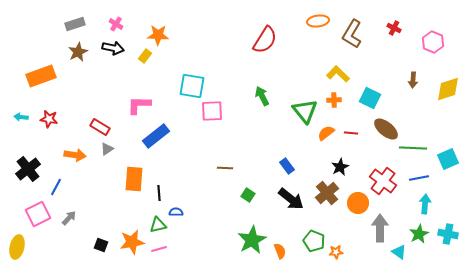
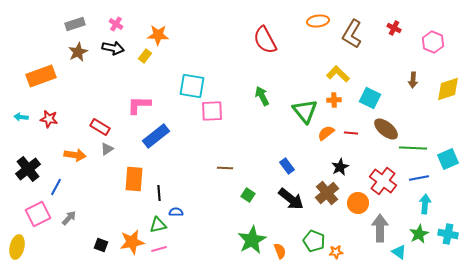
red semicircle at (265, 40): rotated 120 degrees clockwise
